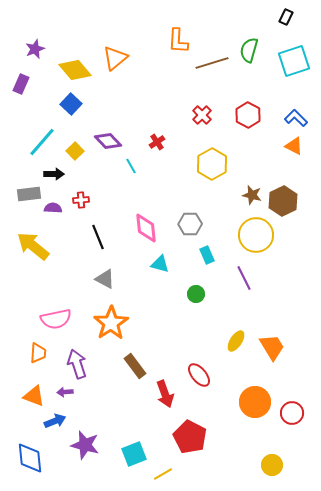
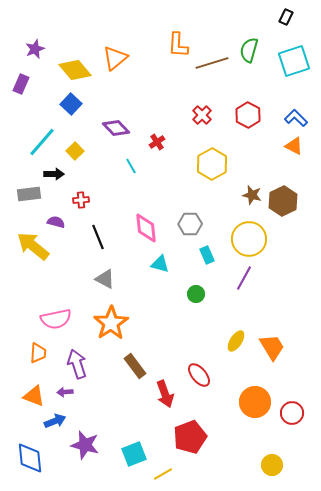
orange L-shape at (178, 41): moved 4 px down
purple diamond at (108, 141): moved 8 px right, 13 px up
purple semicircle at (53, 208): moved 3 px right, 14 px down; rotated 12 degrees clockwise
yellow circle at (256, 235): moved 7 px left, 4 px down
purple line at (244, 278): rotated 55 degrees clockwise
red pentagon at (190, 437): rotated 24 degrees clockwise
